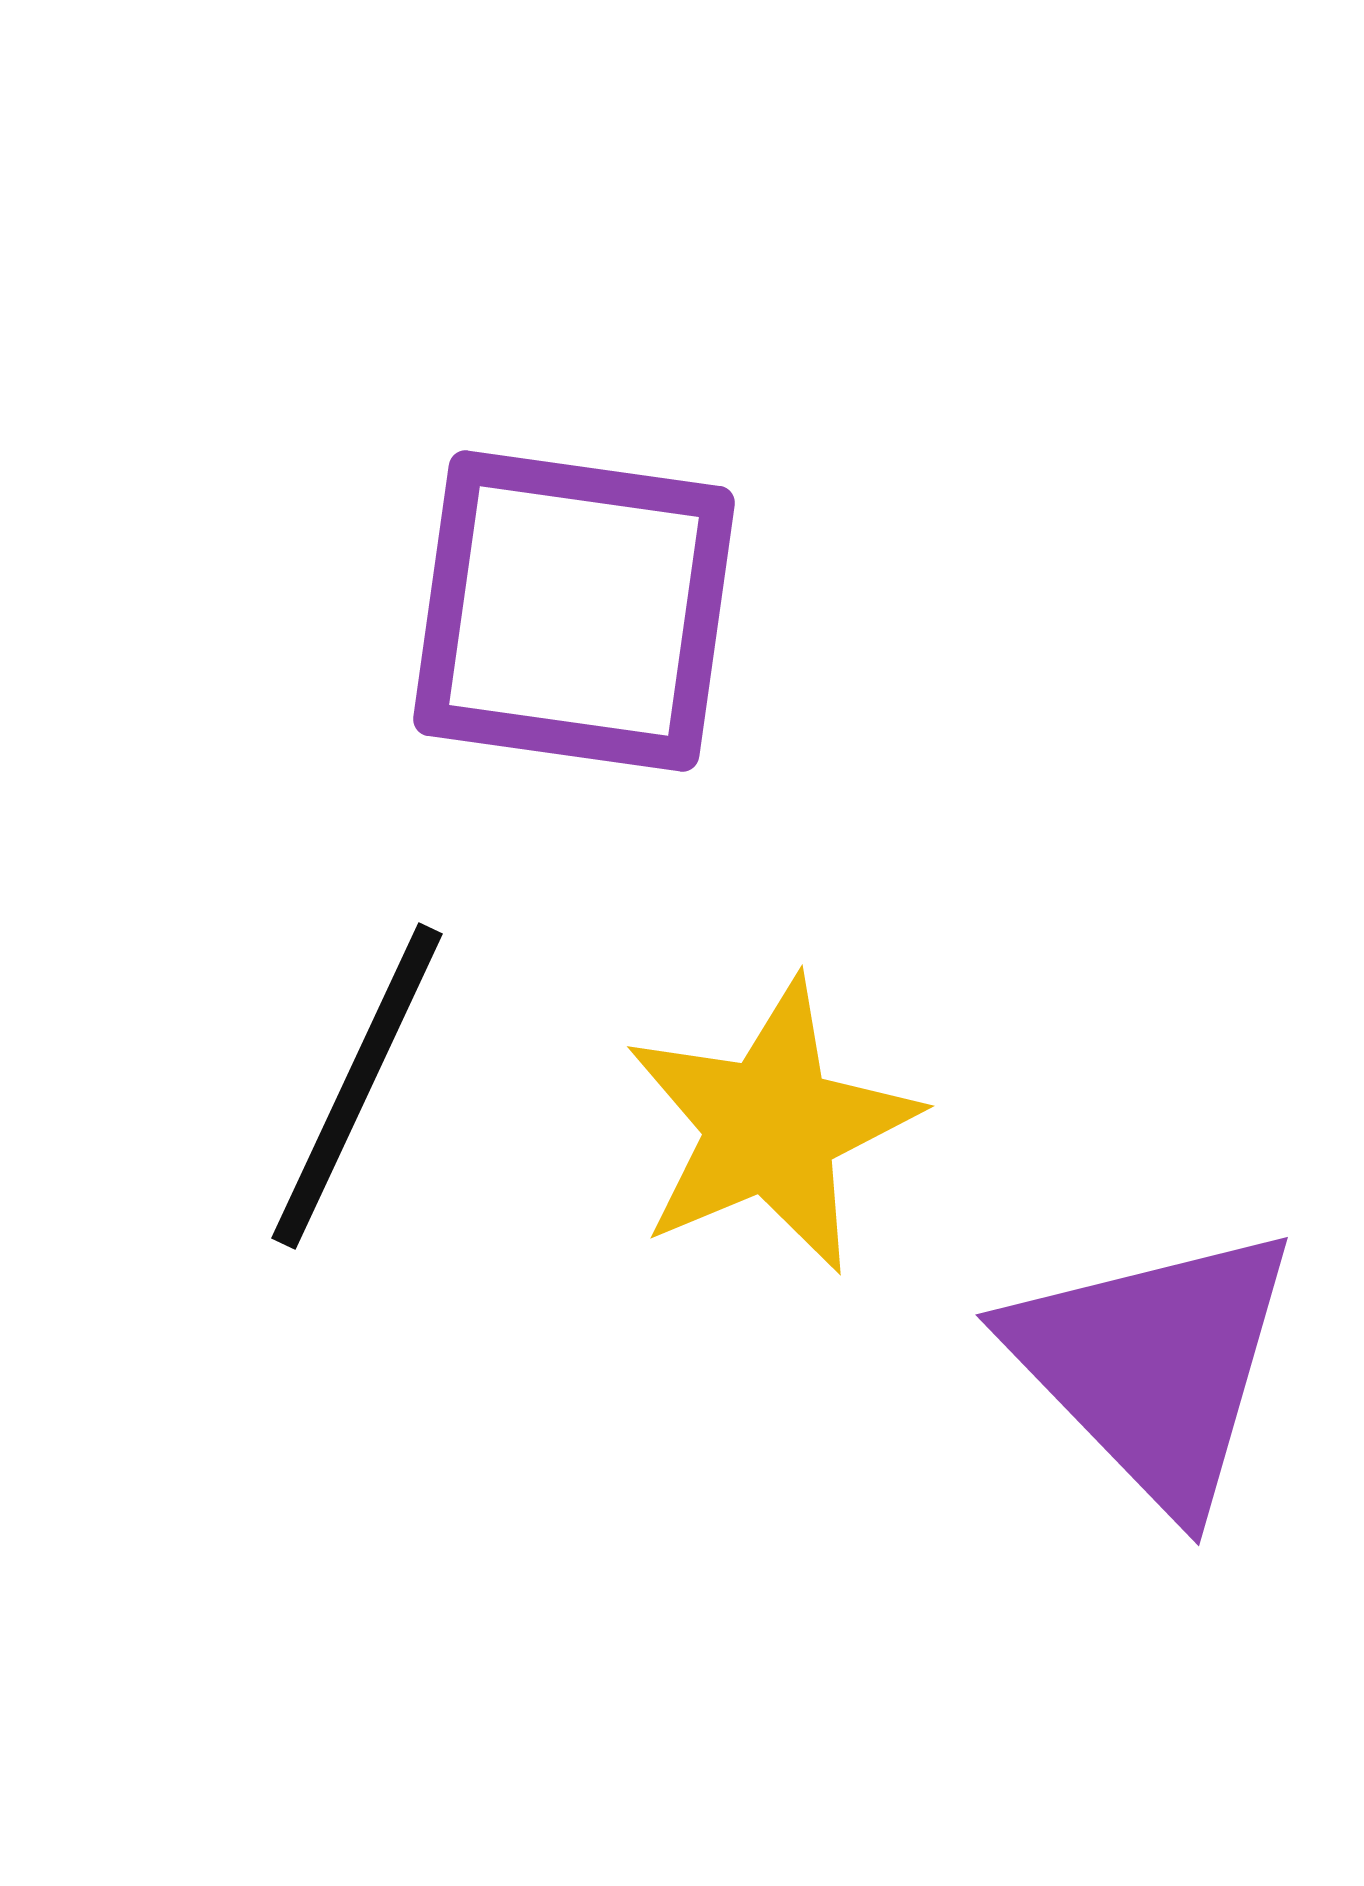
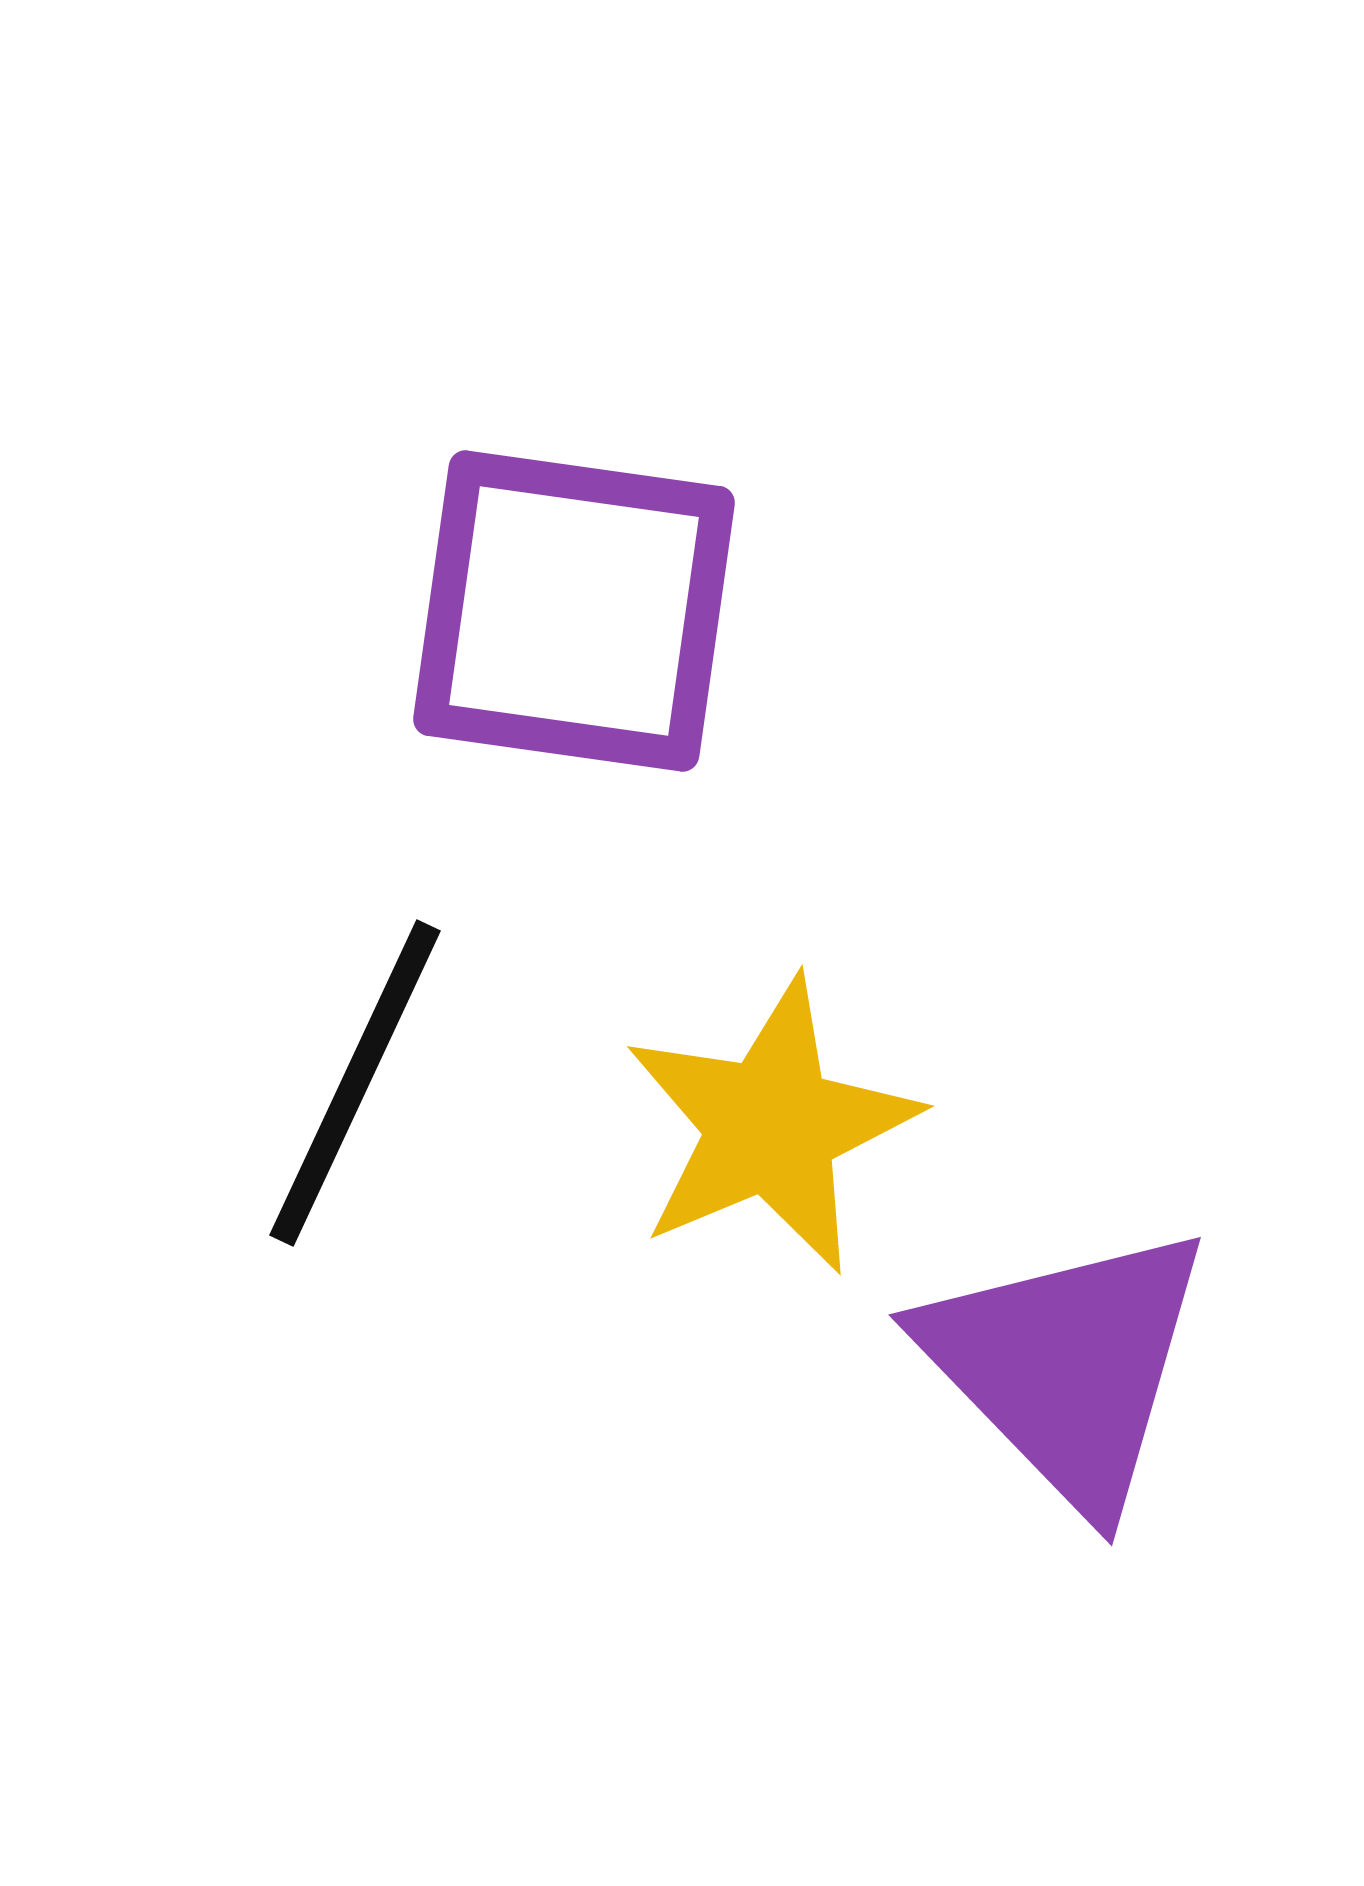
black line: moved 2 px left, 3 px up
purple triangle: moved 87 px left
